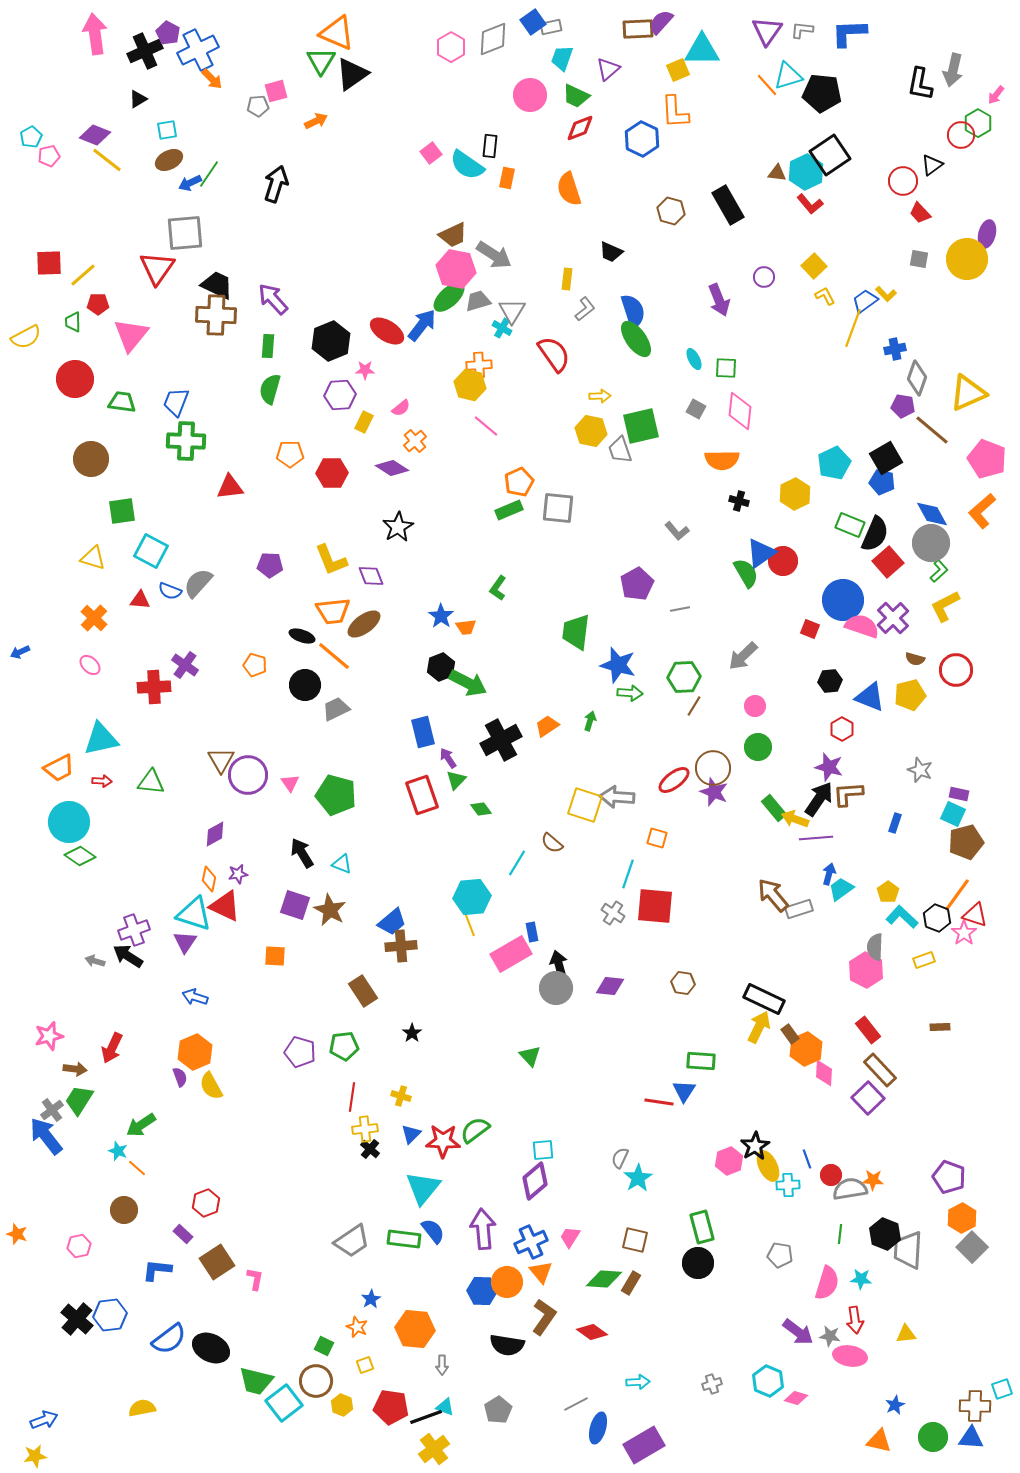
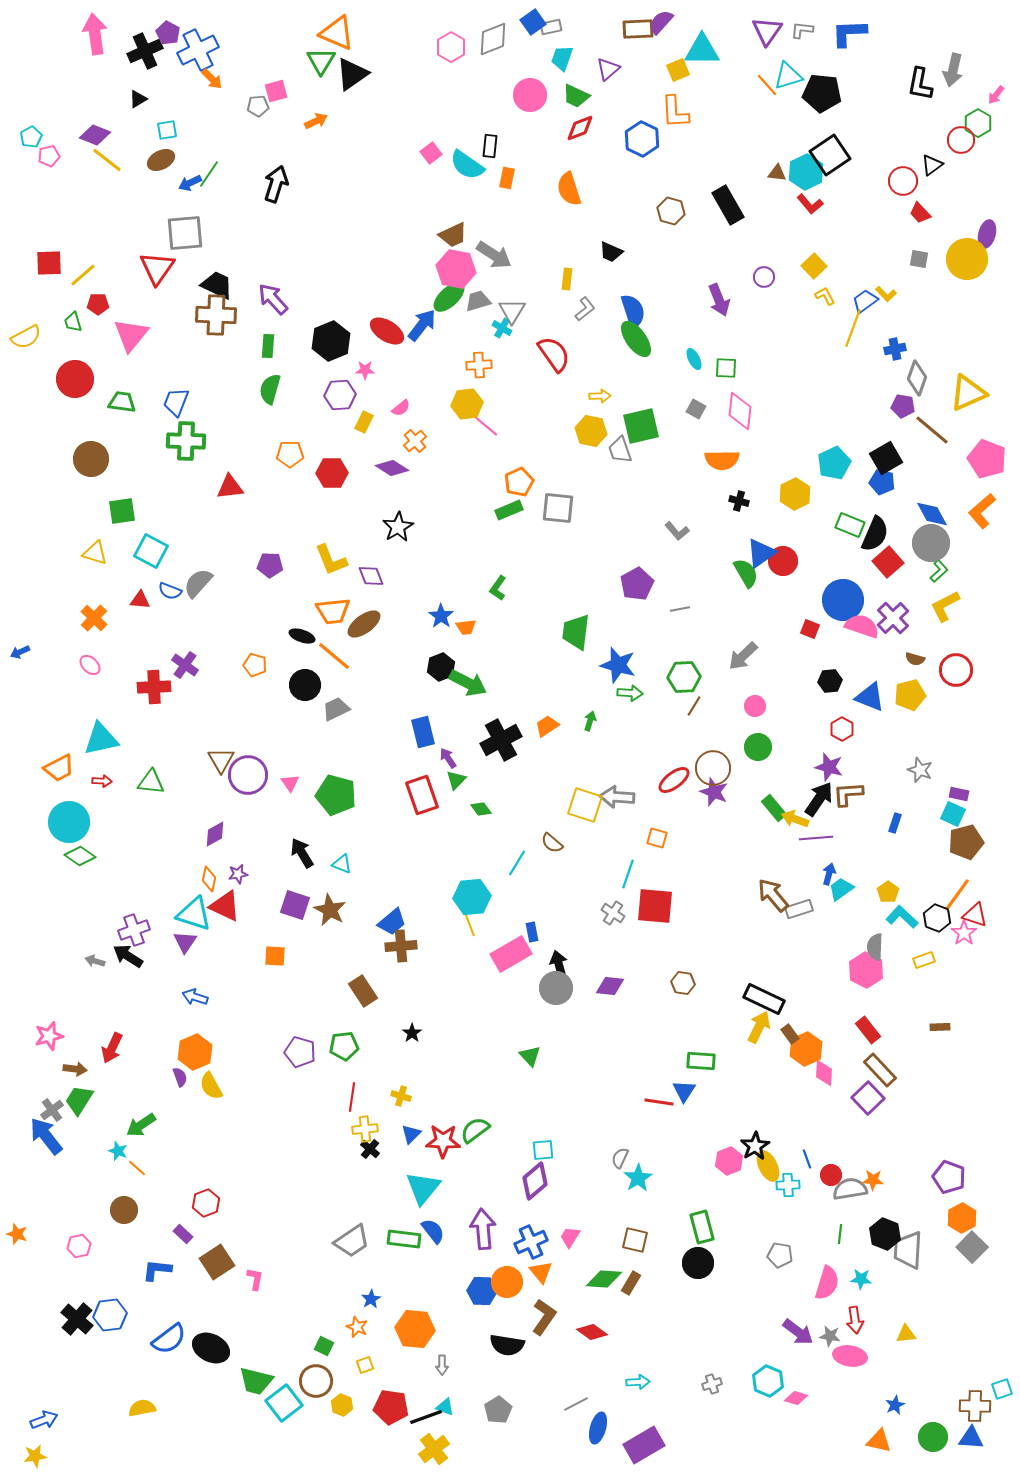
red circle at (961, 135): moved 5 px down
brown ellipse at (169, 160): moved 8 px left
green trapezoid at (73, 322): rotated 15 degrees counterclockwise
yellow hexagon at (470, 385): moved 3 px left, 19 px down; rotated 20 degrees counterclockwise
yellow triangle at (93, 558): moved 2 px right, 5 px up
